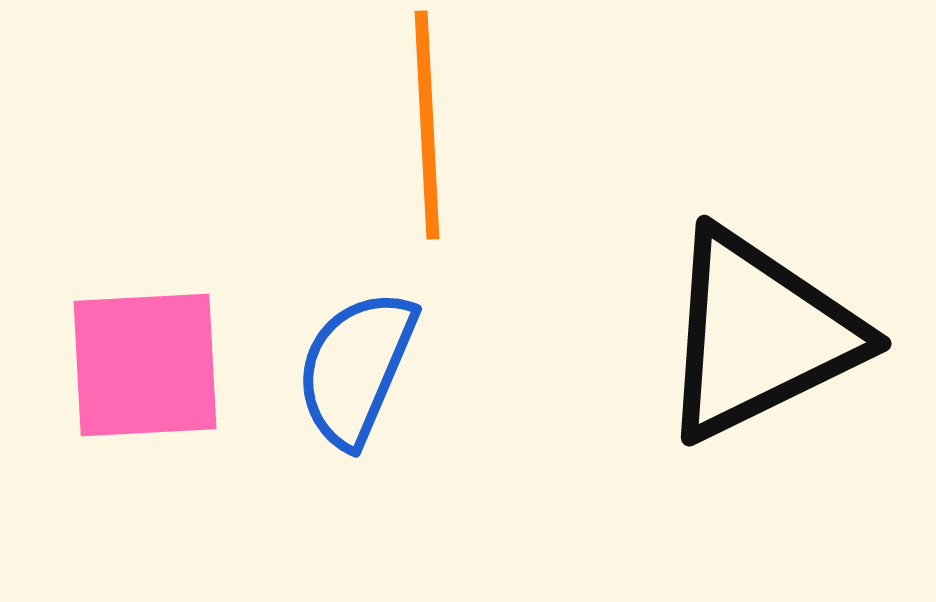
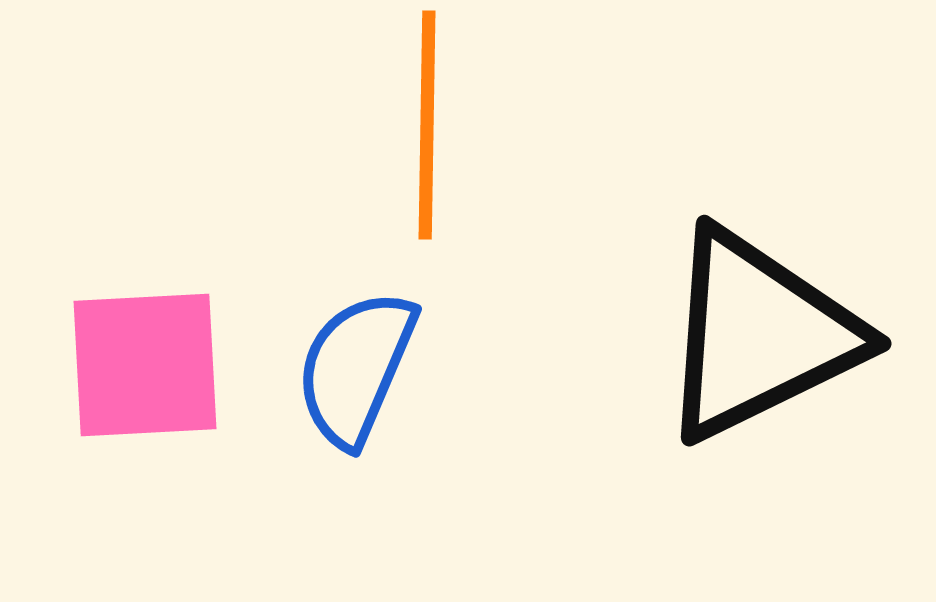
orange line: rotated 4 degrees clockwise
